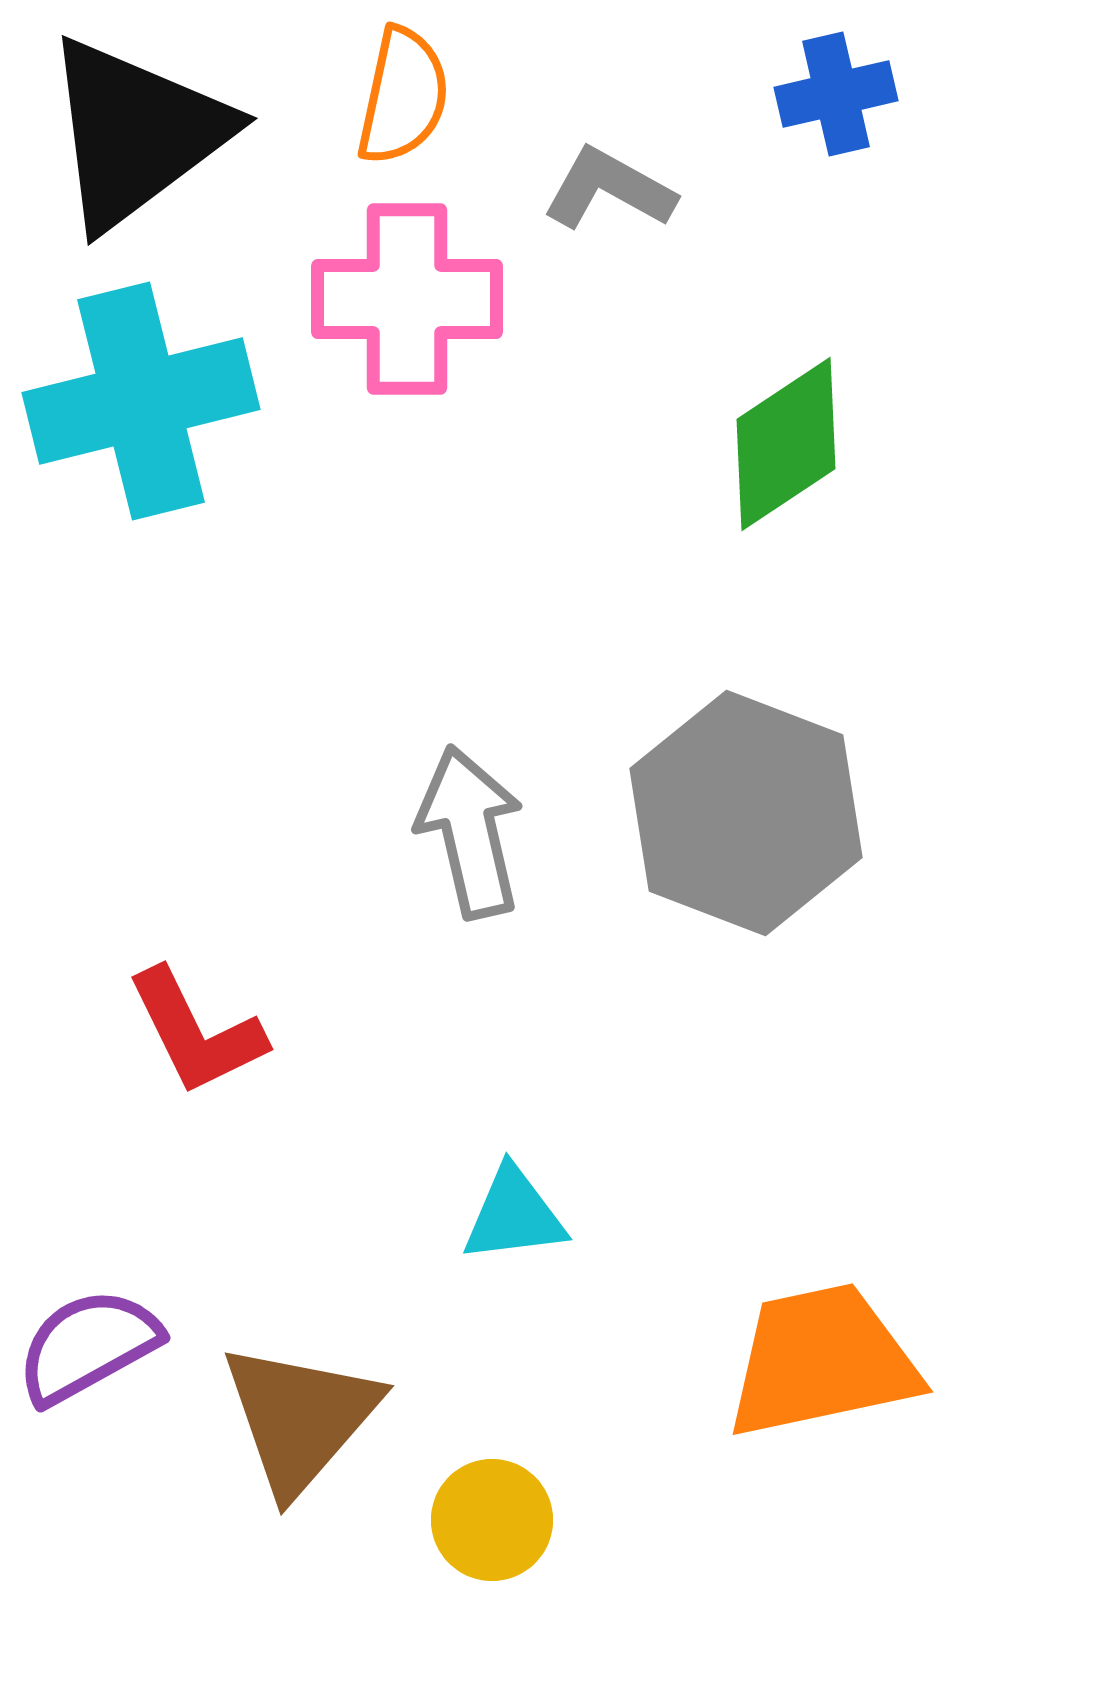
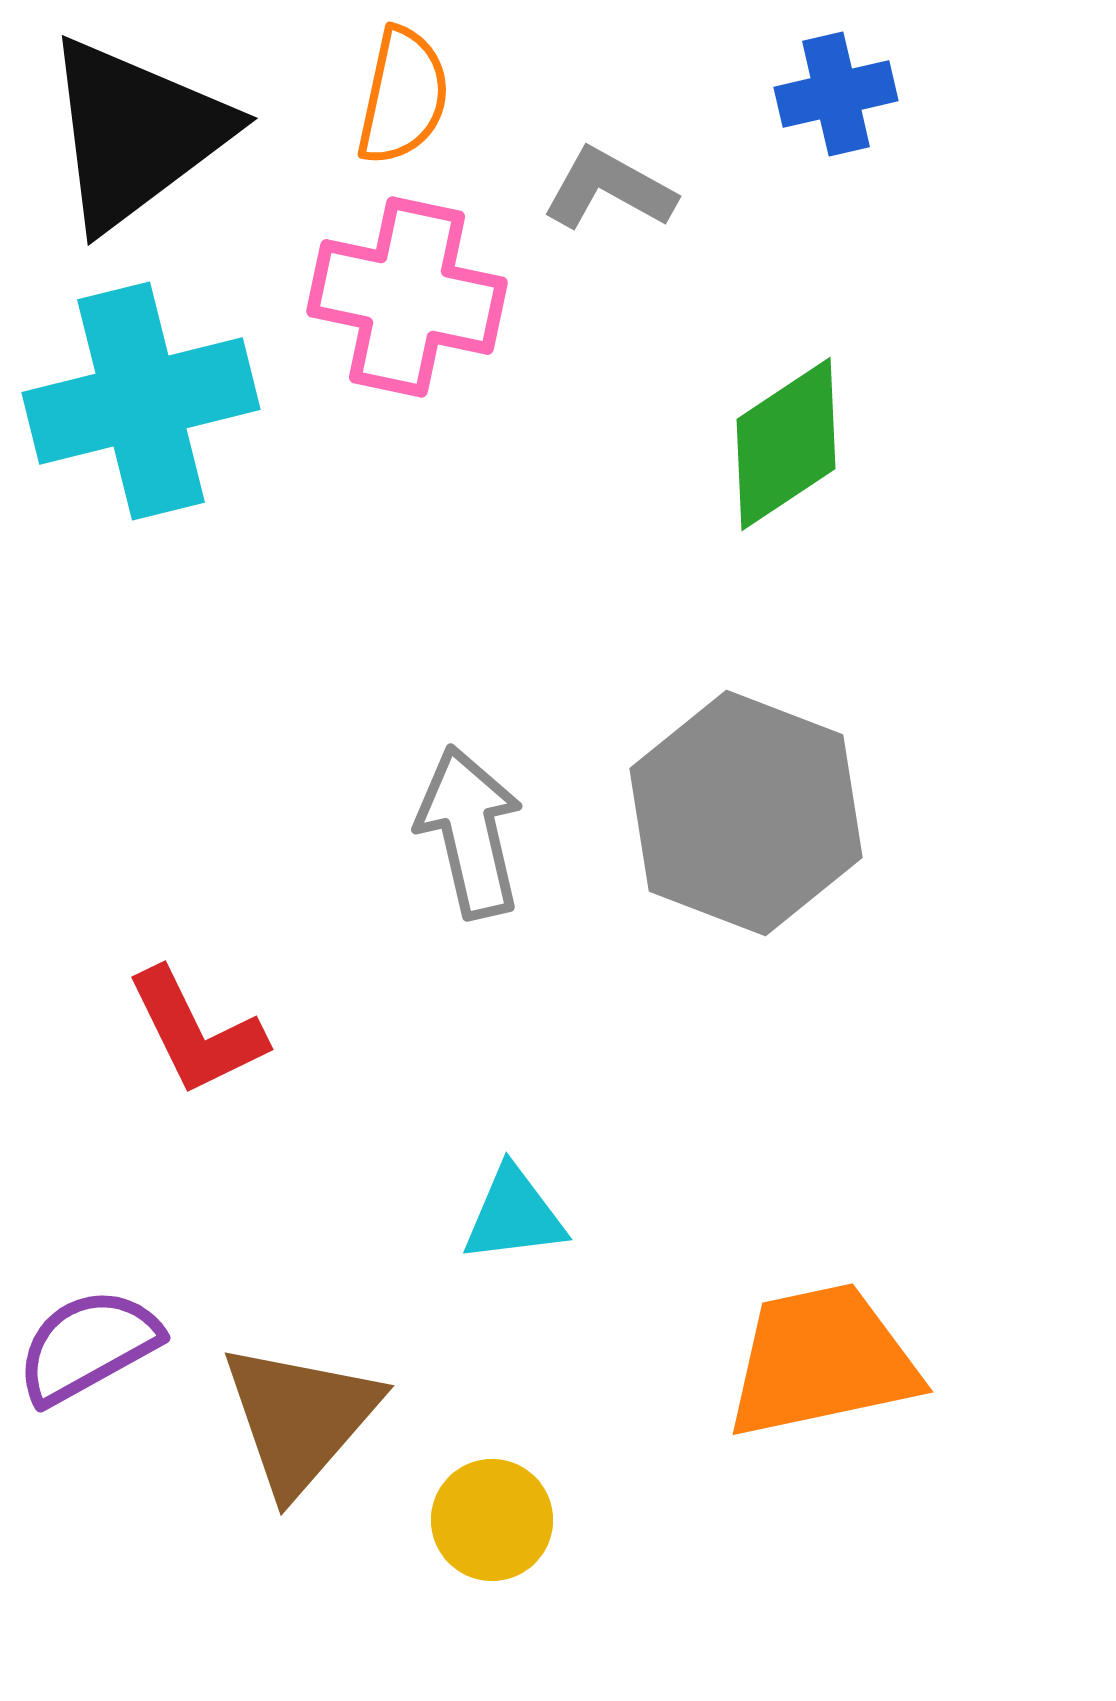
pink cross: moved 2 px up; rotated 12 degrees clockwise
